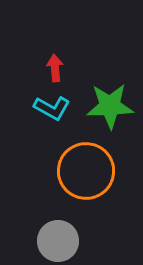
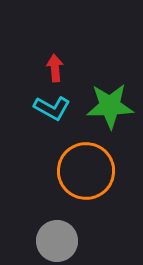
gray circle: moved 1 px left
